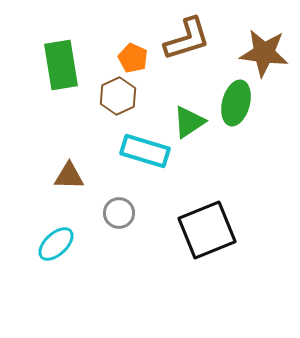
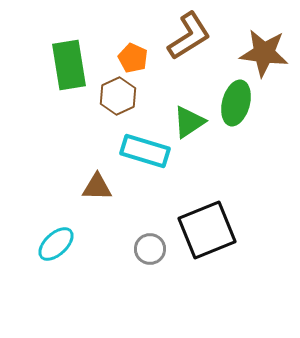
brown L-shape: moved 2 px right, 3 px up; rotated 15 degrees counterclockwise
green rectangle: moved 8 px right
brown triangle: moved 28 px right, 11 px down
gray circle: moved 31 px right, 36 px down
